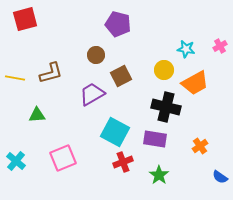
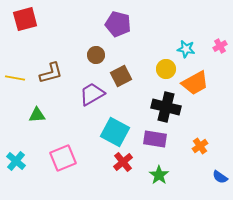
yellow circle: moved 2 px right, 1 px up
red cross: rotated 18 degrees counterclockwise
